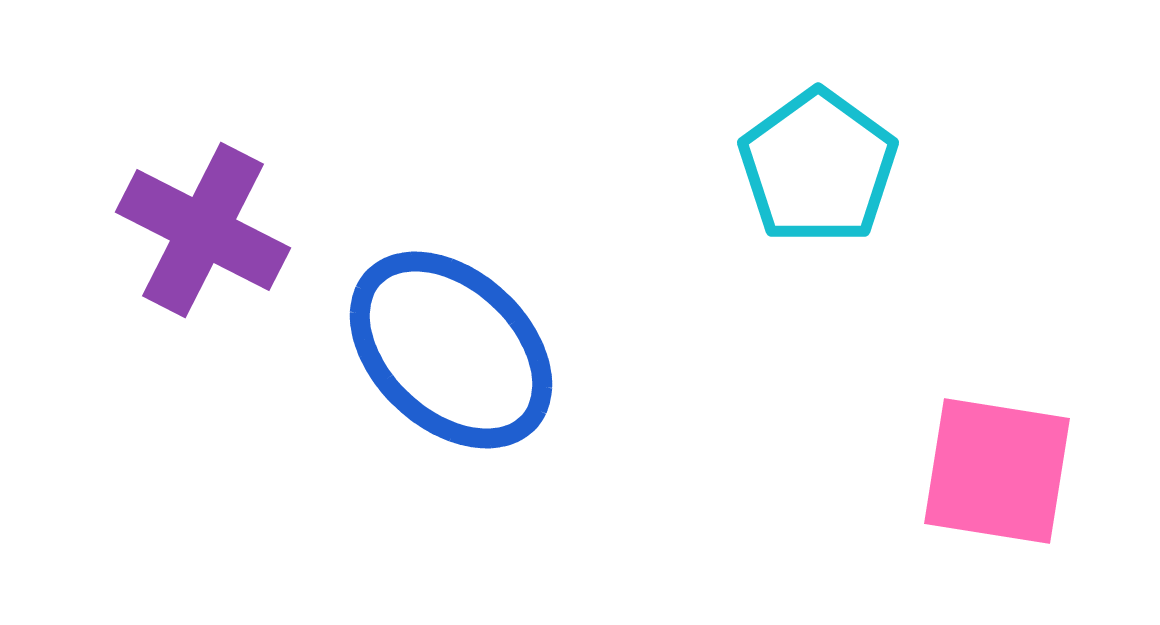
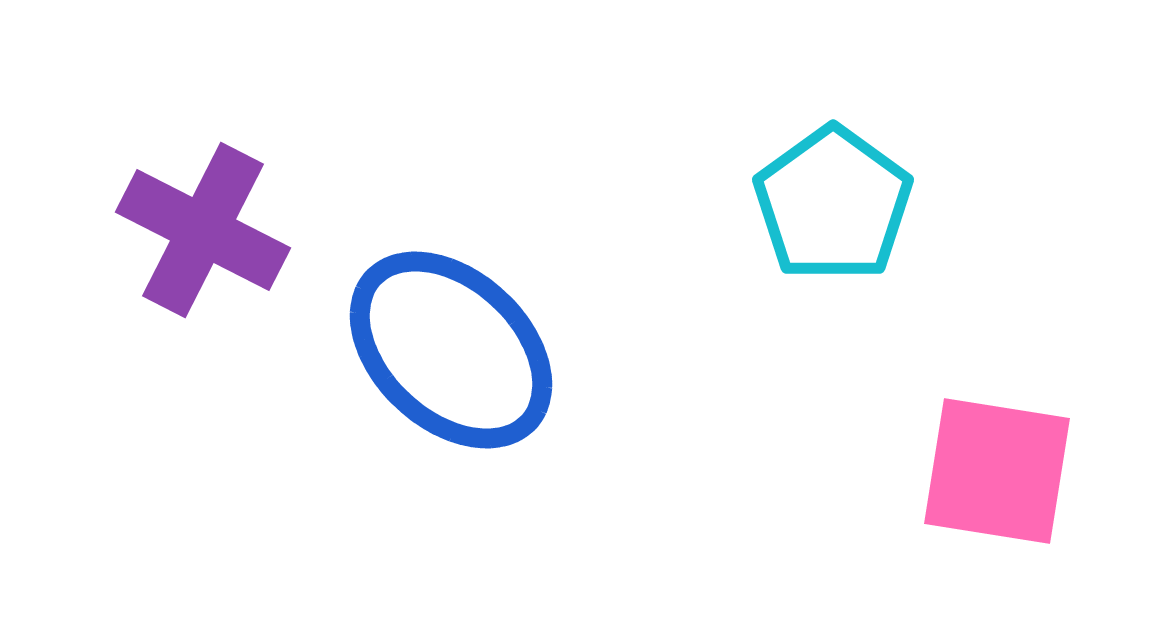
cyan pentagon: moved 15 px right, 37 px down
